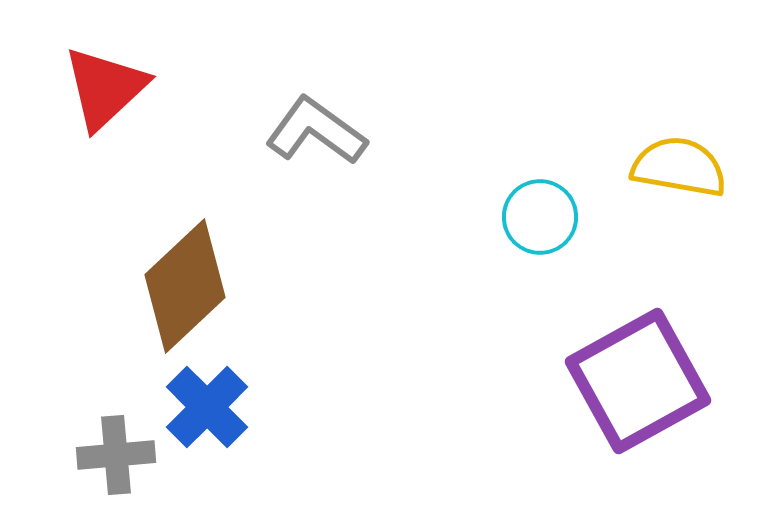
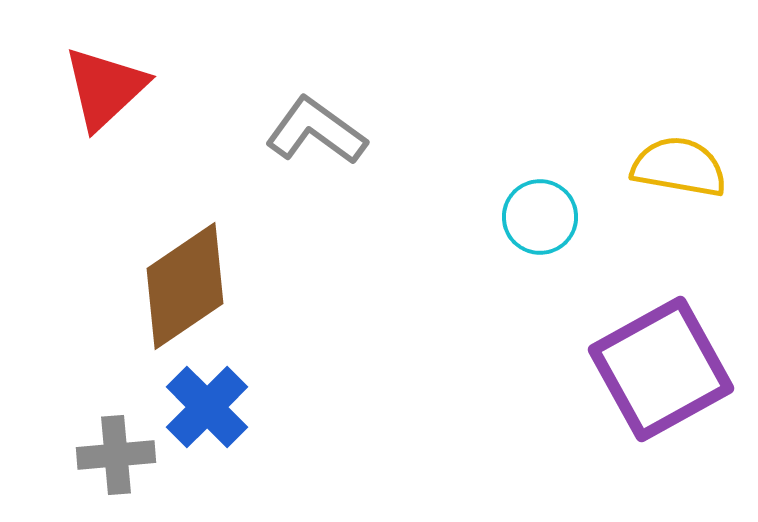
brown diamond: rotated 9 degrees clockwise
purple square: moved 23 px right, 12 px up
